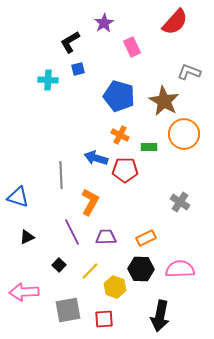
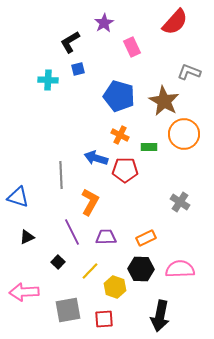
black square: moved 1 px left, 3 px up
